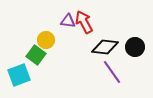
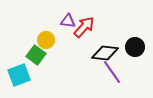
red arrow: moved 5 px down; rotated 70 degrees clockwise
black diamond: moved 6 px down
